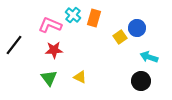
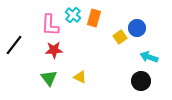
pink L-shape: rotated 110 degrees counterclockwise
